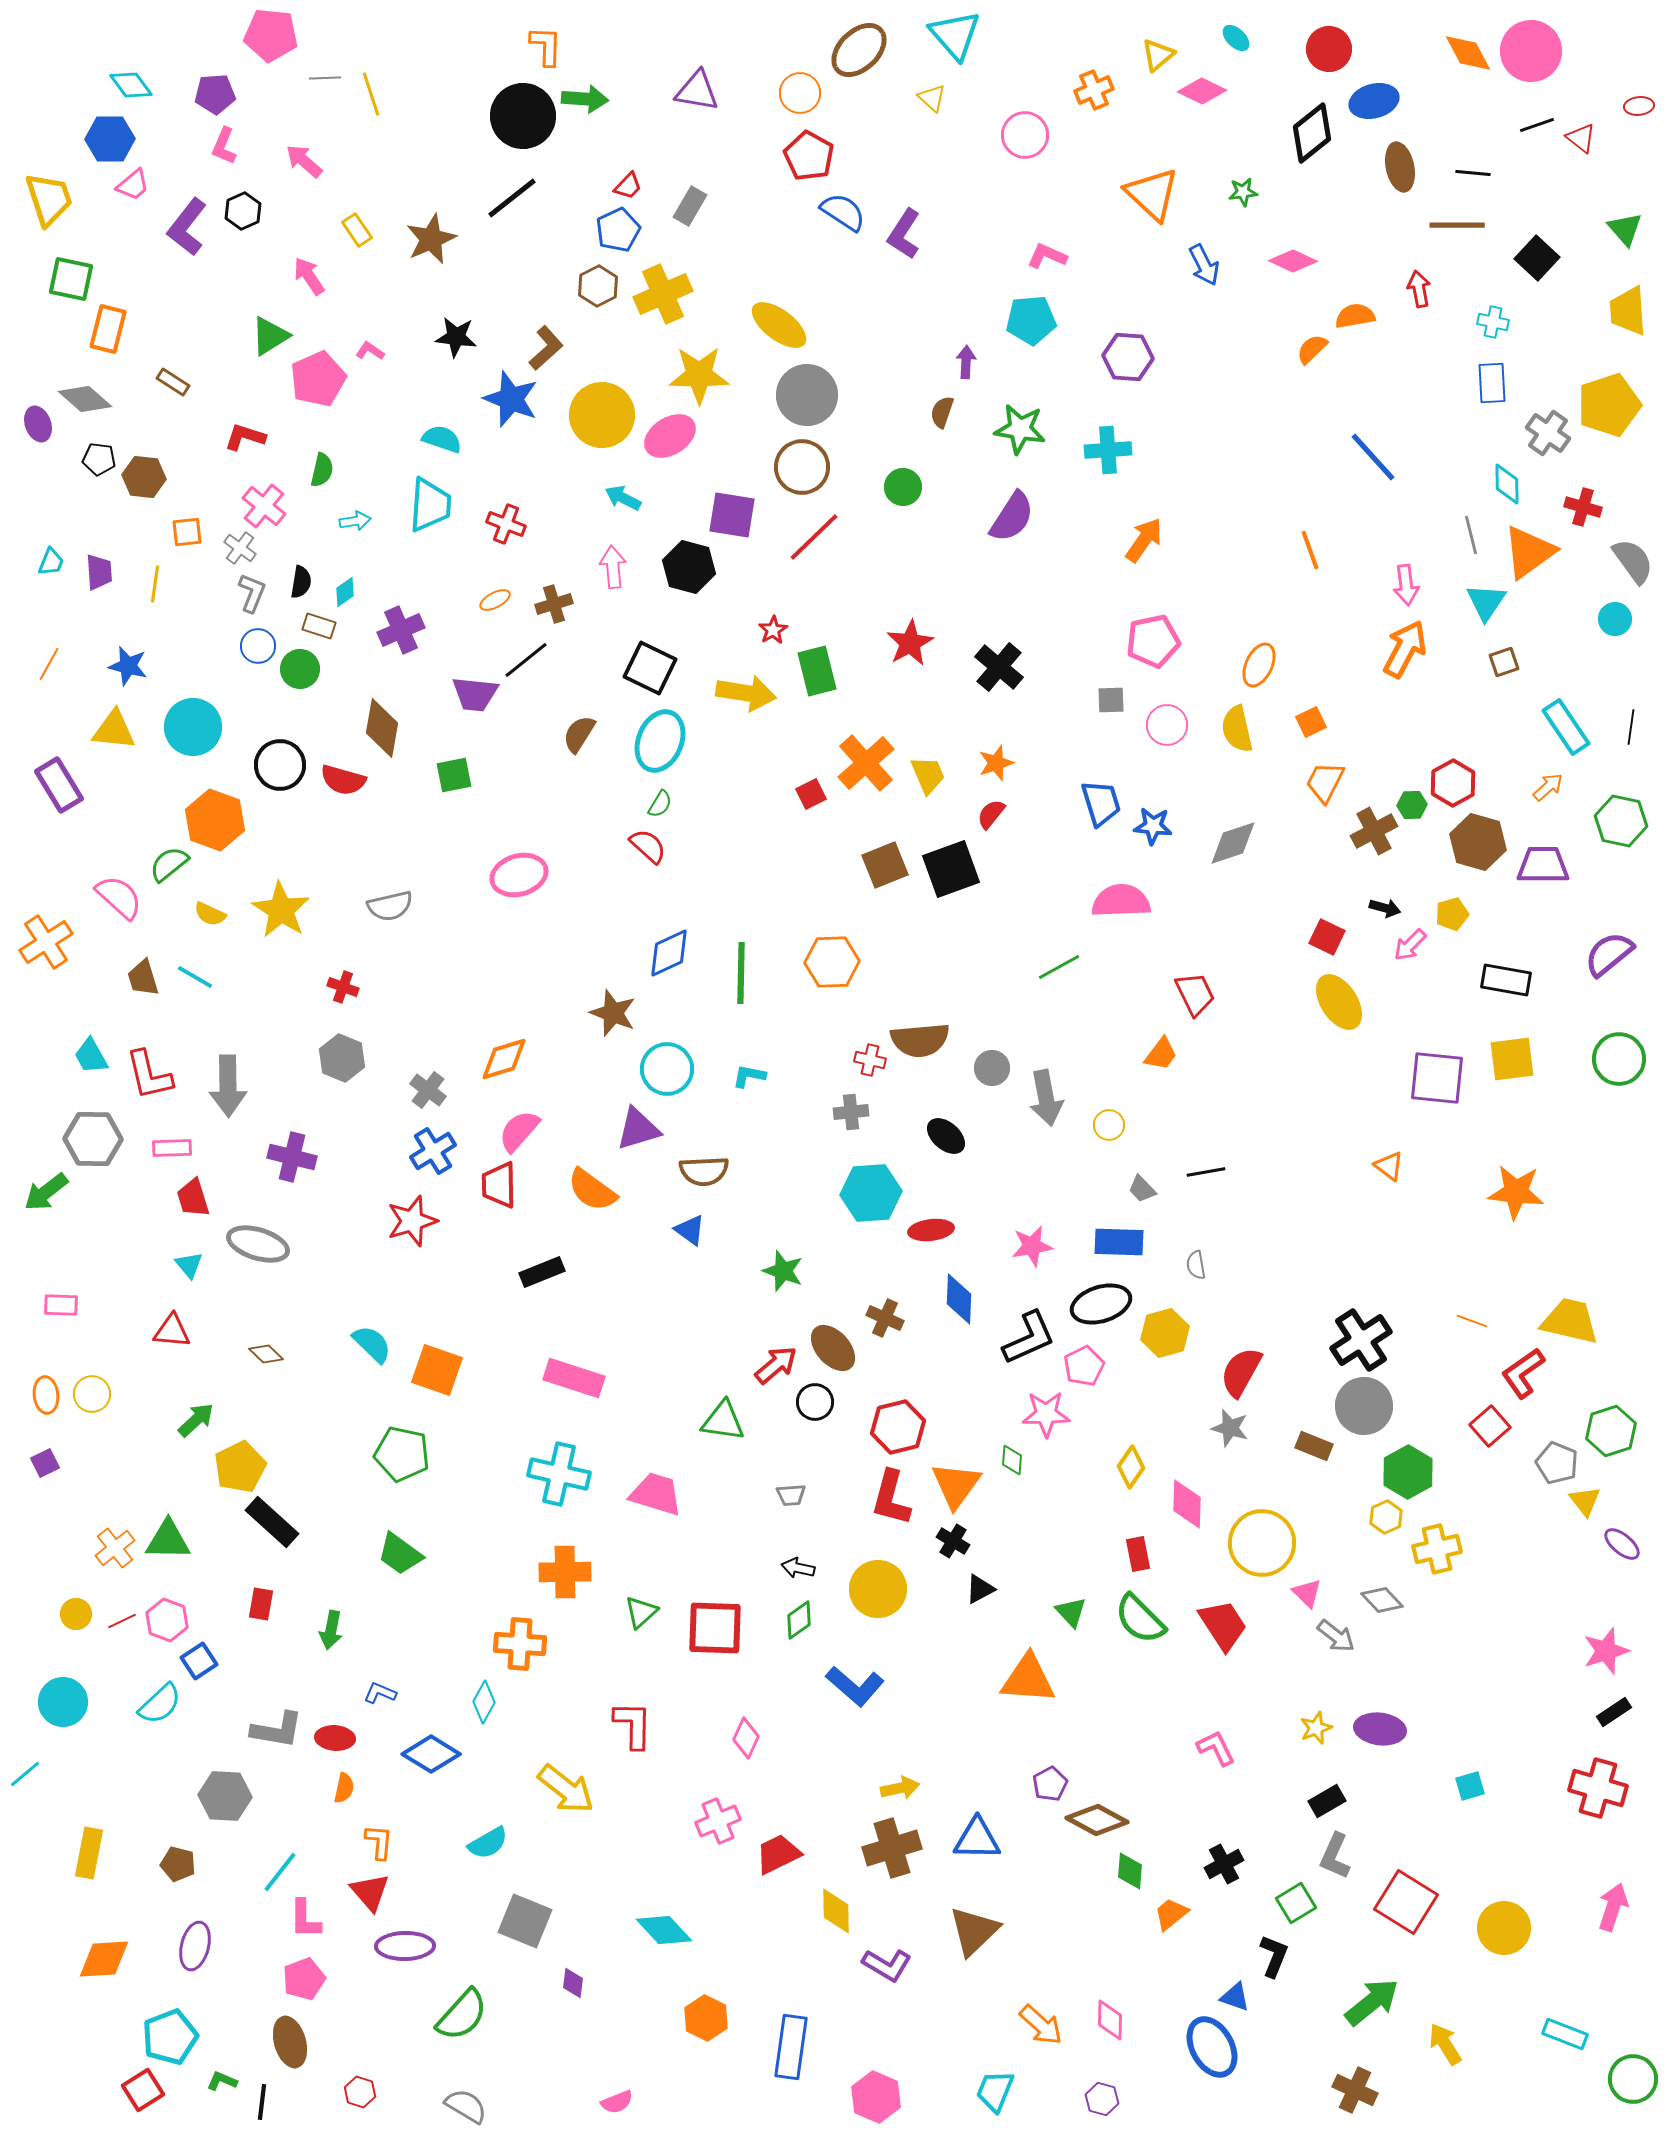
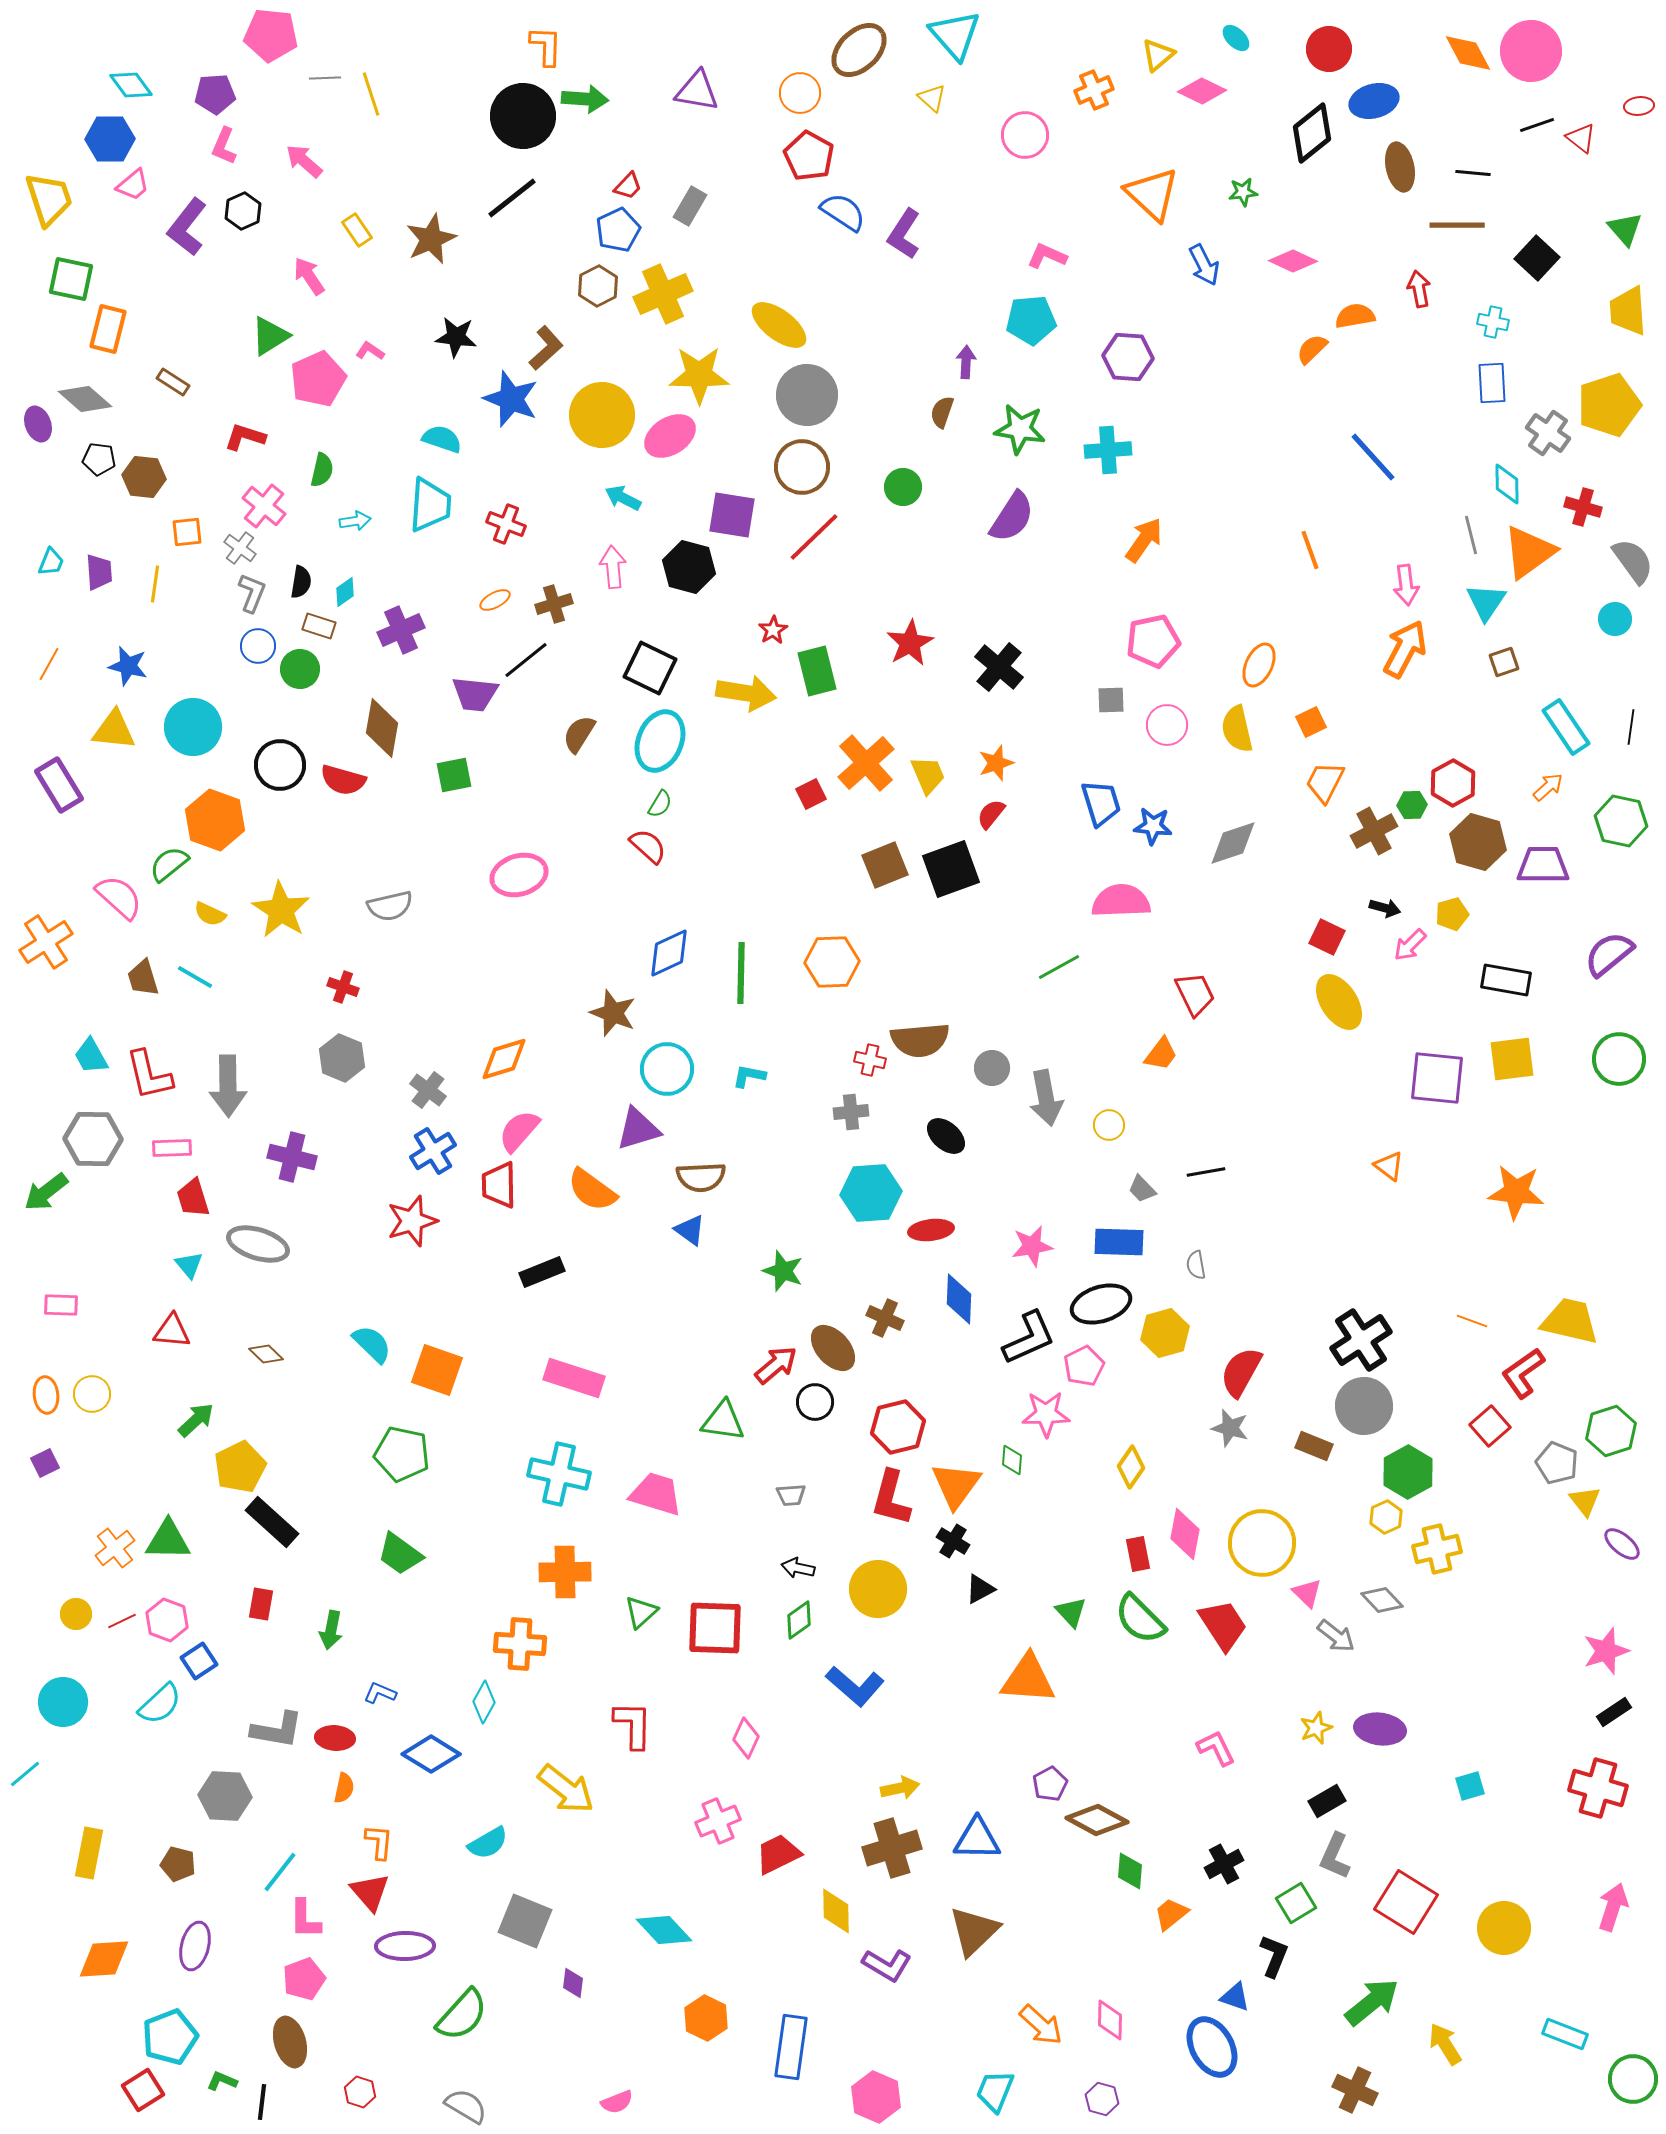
brown semicircle at (704, 1171): moved 3 px left, 6 px down
pink diamond at (1187, 1504): moved 2 px left, 30 px down; rotated 9 degrees clockwise
